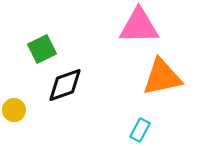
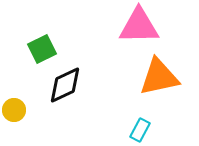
orange triangle: moved 3 px left
black diamond: rotated 6 degrees counterclockwise
